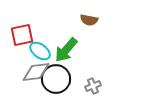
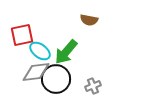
green arrow: moved 2 px down
